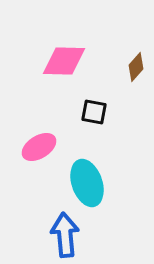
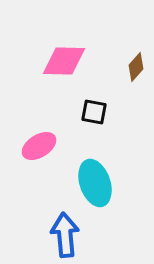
pink ellipse: moved 1 px up
cyan ellipse: moved 8 px right
